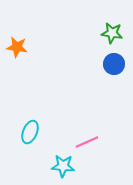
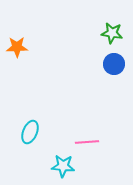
orange star: rotated 10 degrees counterclockwise
pink line: rotated 20 degrees clockwise
